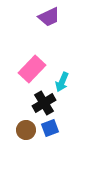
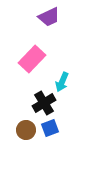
pink rectangle: moved 10 px up
